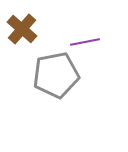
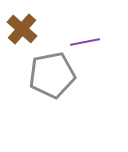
gray pentagon: moved 4 px left
